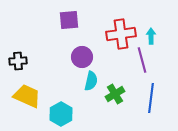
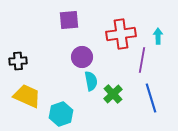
cyan arrow: moved 7 px right
purple line: rotated 25 degrees clockwise
cyan semicircle: rotated 24 degrees counterclockwise
green cross: moved 2 px left; rotated 12 degrees counterclockwise
blue line: rotated 24 degrees counterclockwise
cyan hexagon: rotated 10 degrees clockwise
